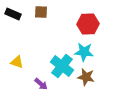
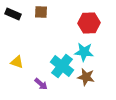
red hexagon: moved 1 px right, 1 px up
